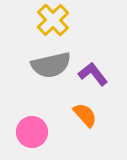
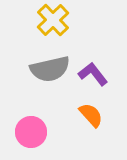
gray semicircle: moved 1 px left, 4 px down
orange semicircle: moved 6 px right
pink circle: moved 1 px left
